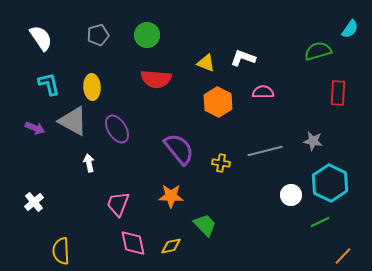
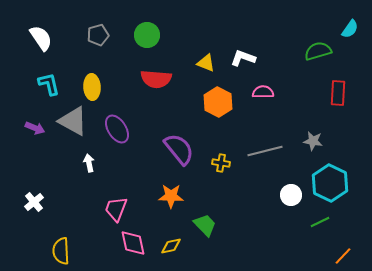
pink trapezoid: moved 2 px left, 5 px down
